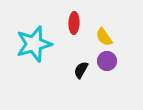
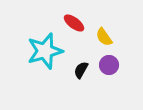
red ellipse: rotated 55 degrees counterclockwise
cyan star: moved 11 px right, 7 px down
purple circle: moved 2 px right, 4 px down
